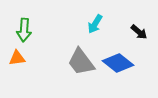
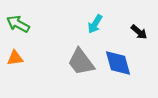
green arrow: moved 6 px left, 6 px up; rotated 115 degrees clockwise
orange triangle: moved 2 px left
blue diamond: rotated 36 degrees clockwise
